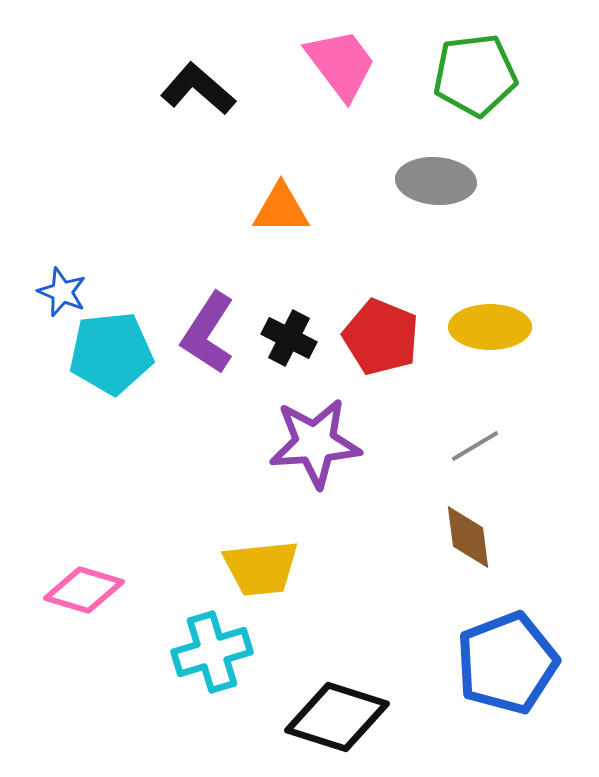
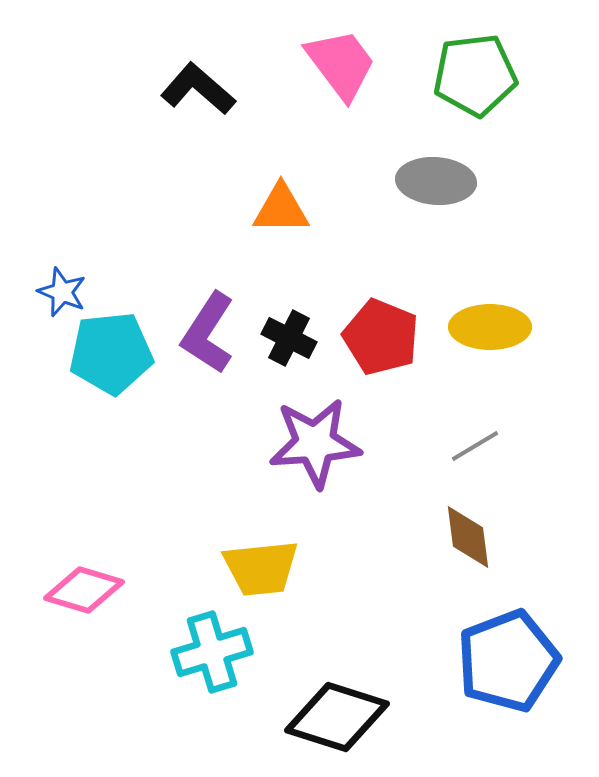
blue pentagon: moved 1 px right, 2 px up
